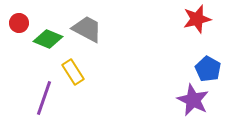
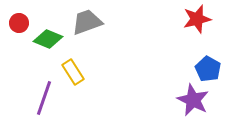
gray trapezoid: moved 7 px up; rotated 48 degrees counterclockwise
